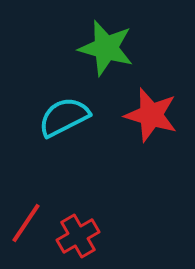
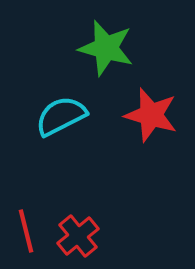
cyan semicircle: moved 3 px left, 1 px up
red line: moved 8 px down; rotated 48 degrees counterclockwise
red cross: rotated 9 degrees counterclockwise
